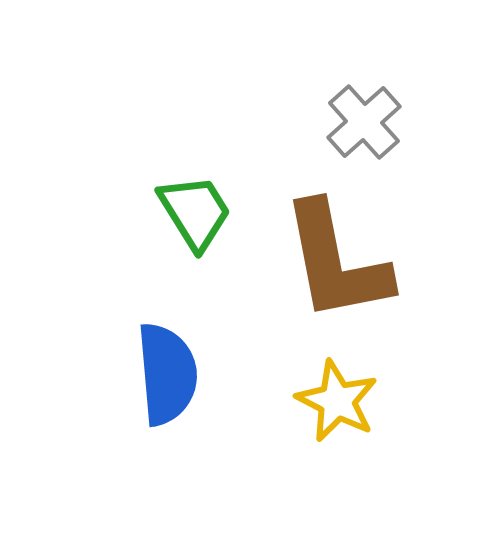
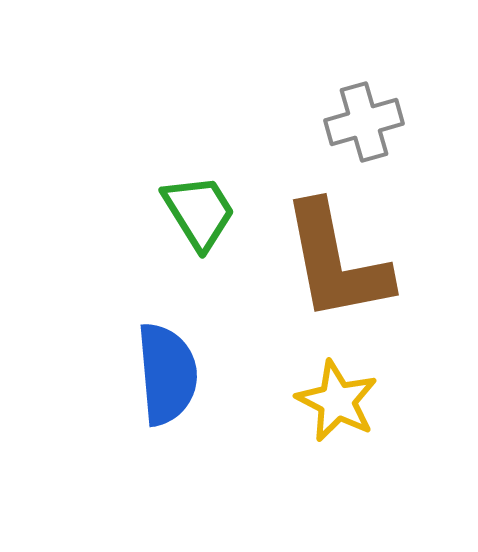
gray cross: rotated 26 degrees clockwise
green trapezoid: moved 4 px right
